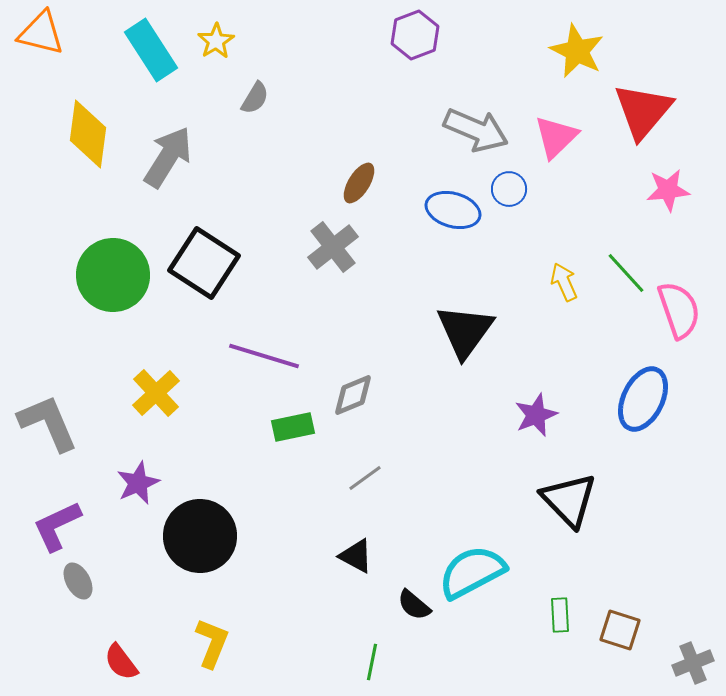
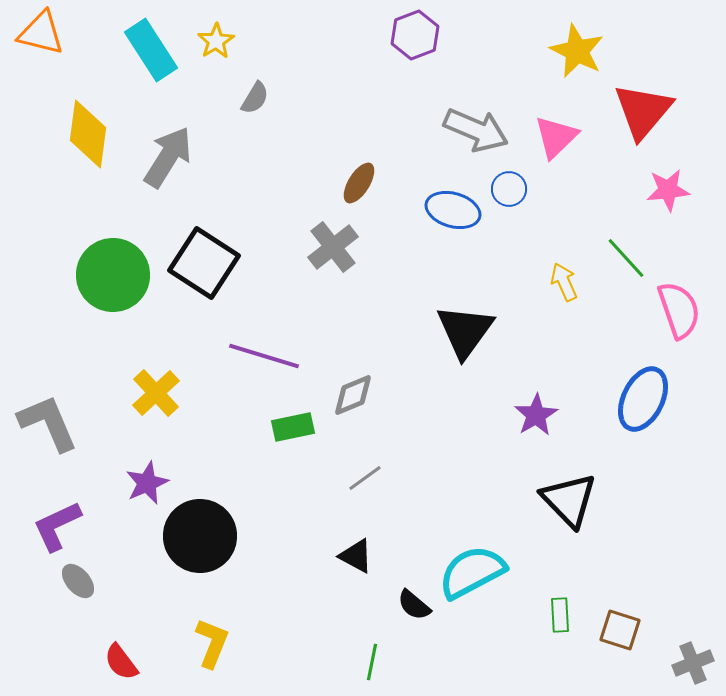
green line at (626, 273): moved 15 px up
purple star at (536, 415): rotated 9 degrees counterclockwise
purple star at (138, 483): moved 9 px right
gray ellipse at (78, 581): rotated 12 degrees counterclockwise
